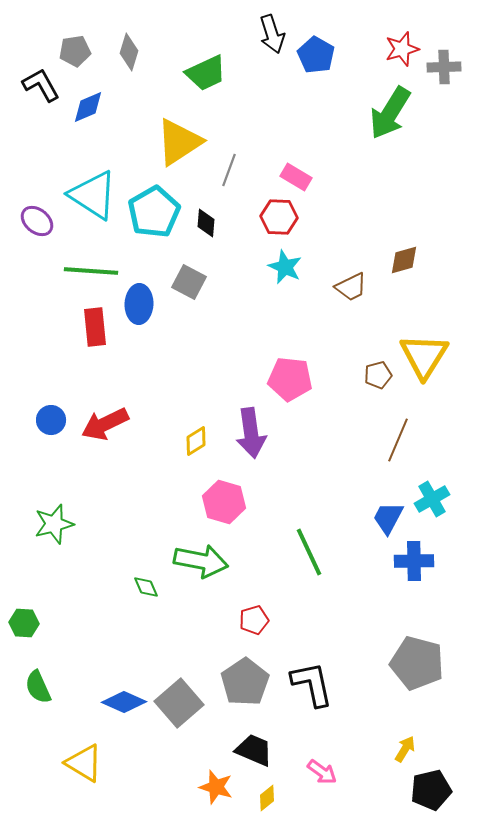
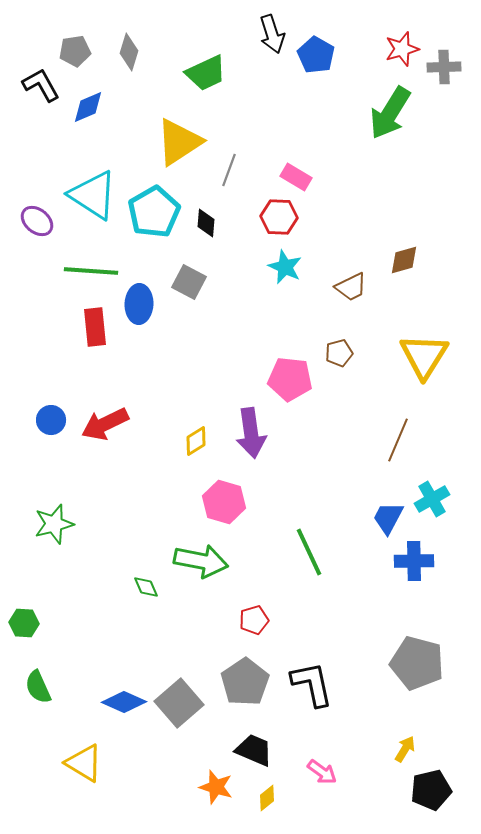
brown pentagon at (378, 375): moved 39 px left, 22 px up
